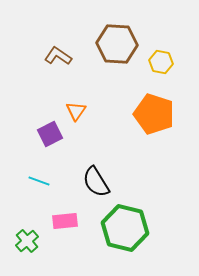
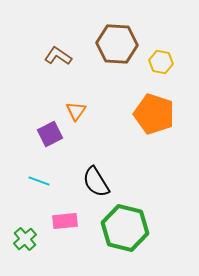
green cross: moved 2 px left, 2 px up
